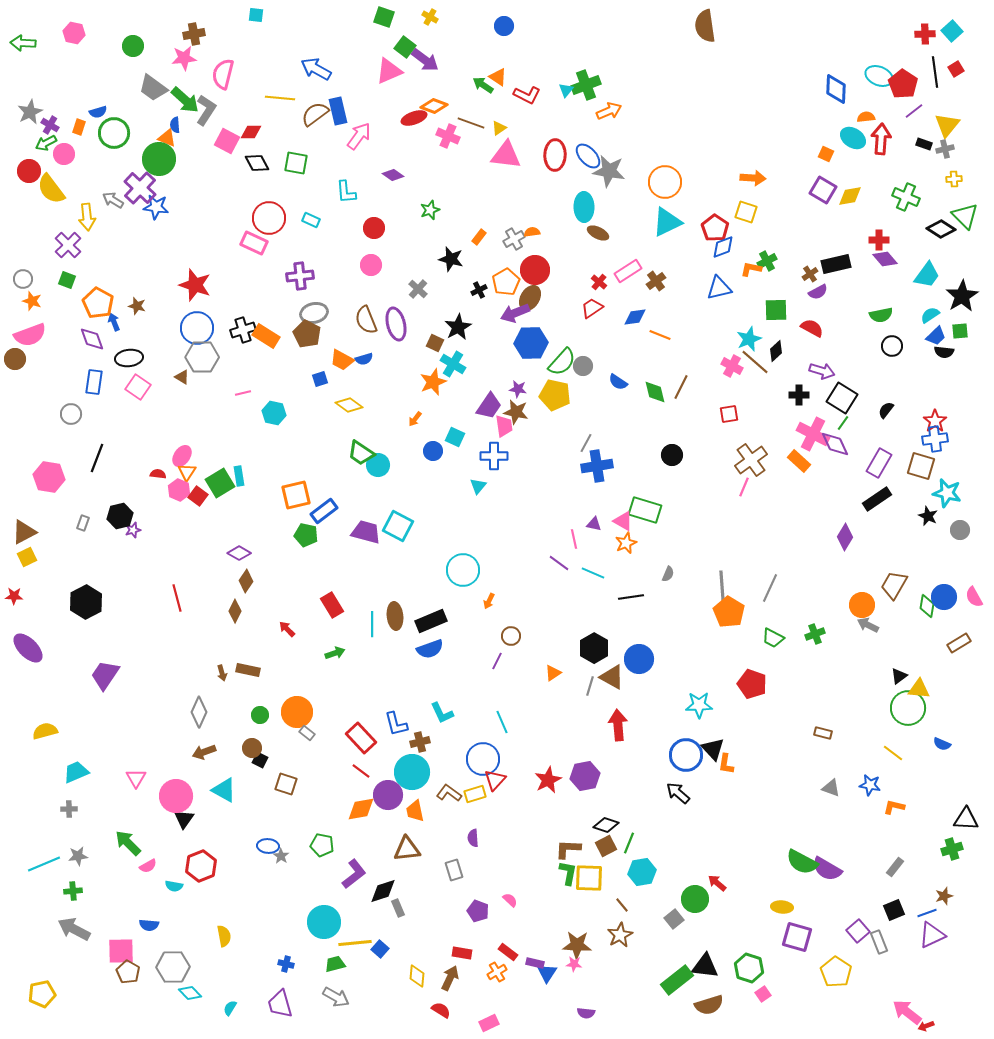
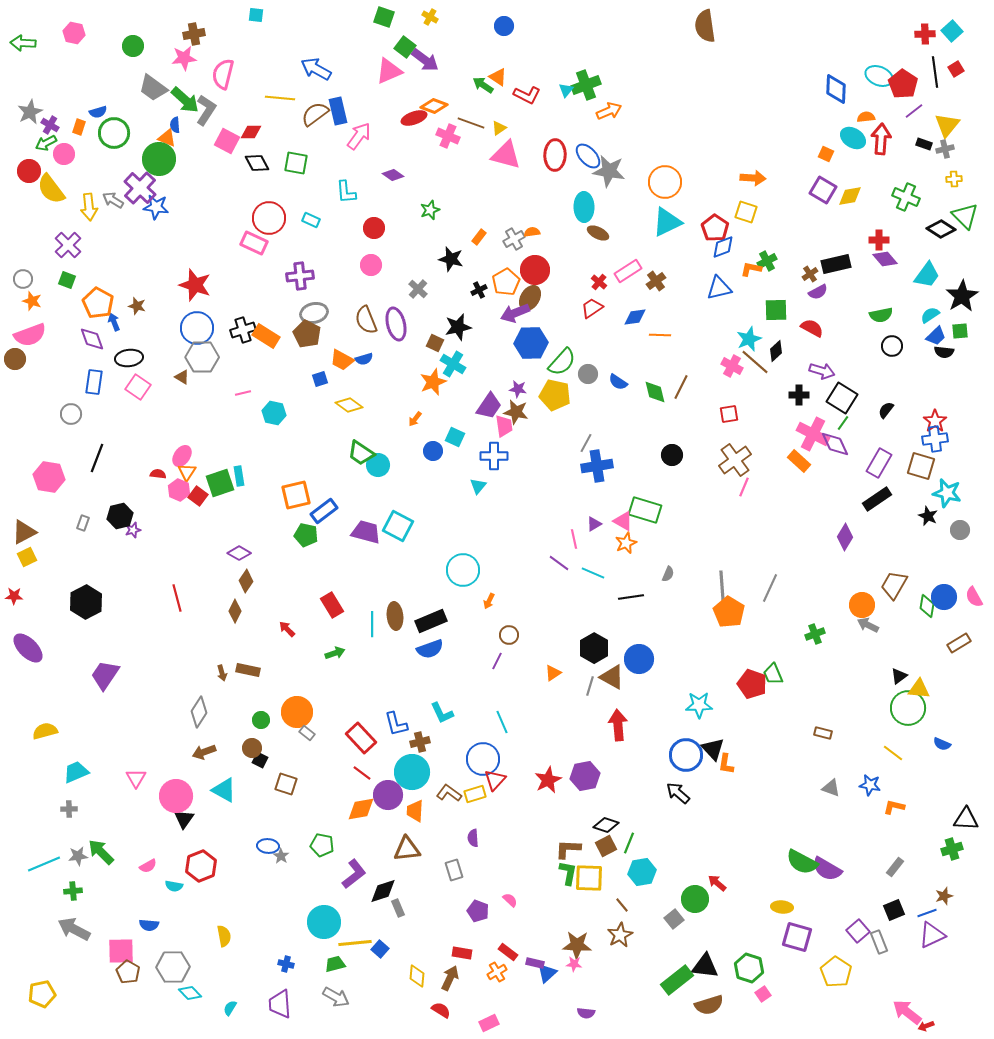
pink triangle at (506, 155): rotated 8 degrees clockwise
yellow arrow at (87, 217): moved 2 px right, 10 px up
black star at (458, 327): rotated 16 degrees clockwise
orange line at (660, 335): rotated 20 degrees counterclockwise
gray circle at (583, 366): moved 5 px right, 8 px down
brown cross at (751, 460): moved 16 px left
green square at (220, 483): rotated 12 degrees clockwise
purple triangle at (594, 524): rotated 42 degrees counterclockwise
brown circle at (511, 636): moved 2 px left, 1 px up
green trapezoid at (773, 638): moved 36 px down; rotated 40 degrees clockwise
gray diamond at (199, 712): rotated 8 degrees clockwise
green circle at (260, 715): moved 1 px right, 5 px down
red line at (361, 771): moved 1 px right, 2 px down
orange trapezoid at (415, 811): rotated 15 degrees clockwise
green arrow at (128, 843): moved 27 px left, 9 px down
blue triangle at (547, 973): rotated 15 degrees clockwise
purple trapezoid at (280, 1004): rotated 12 degrees clockwise
